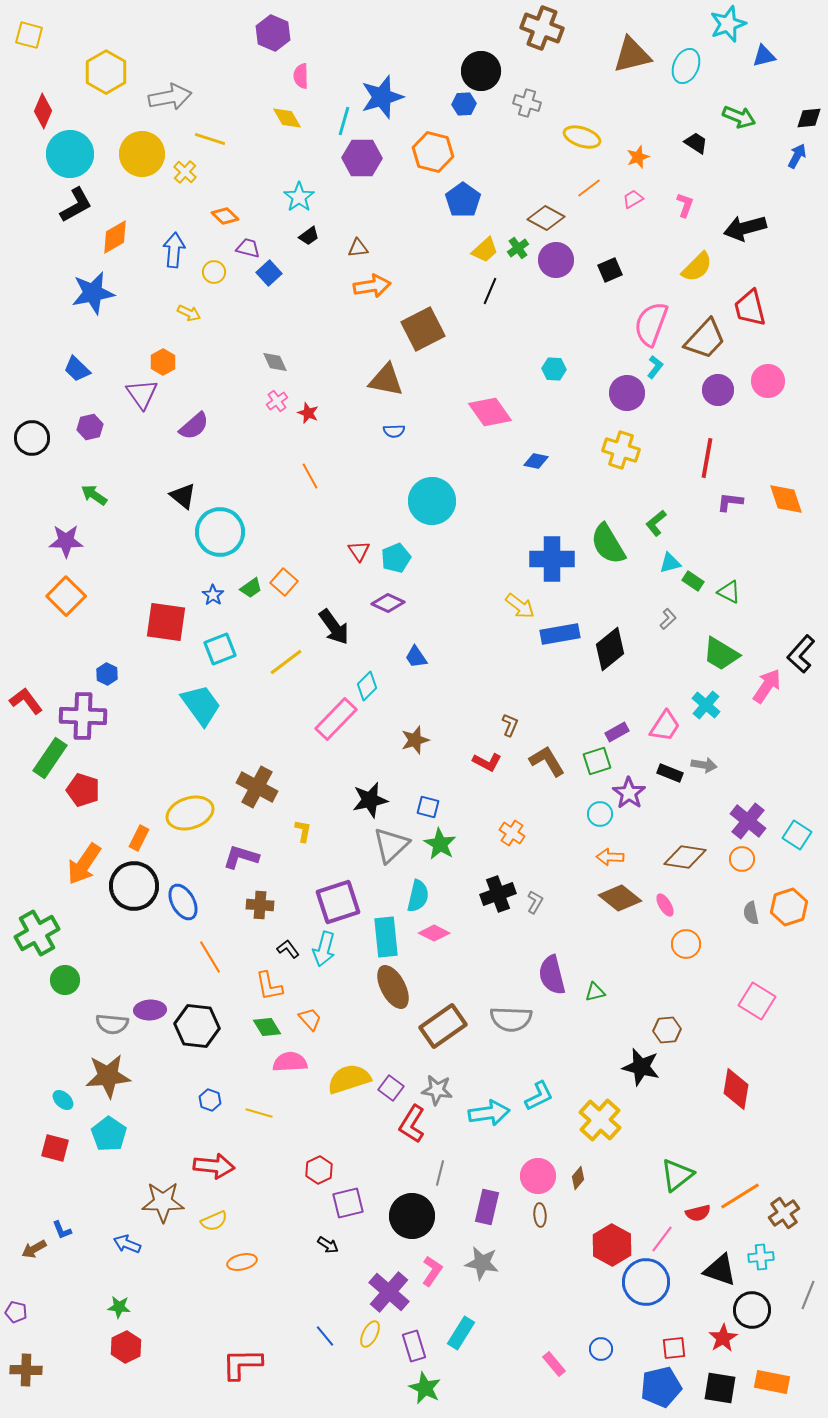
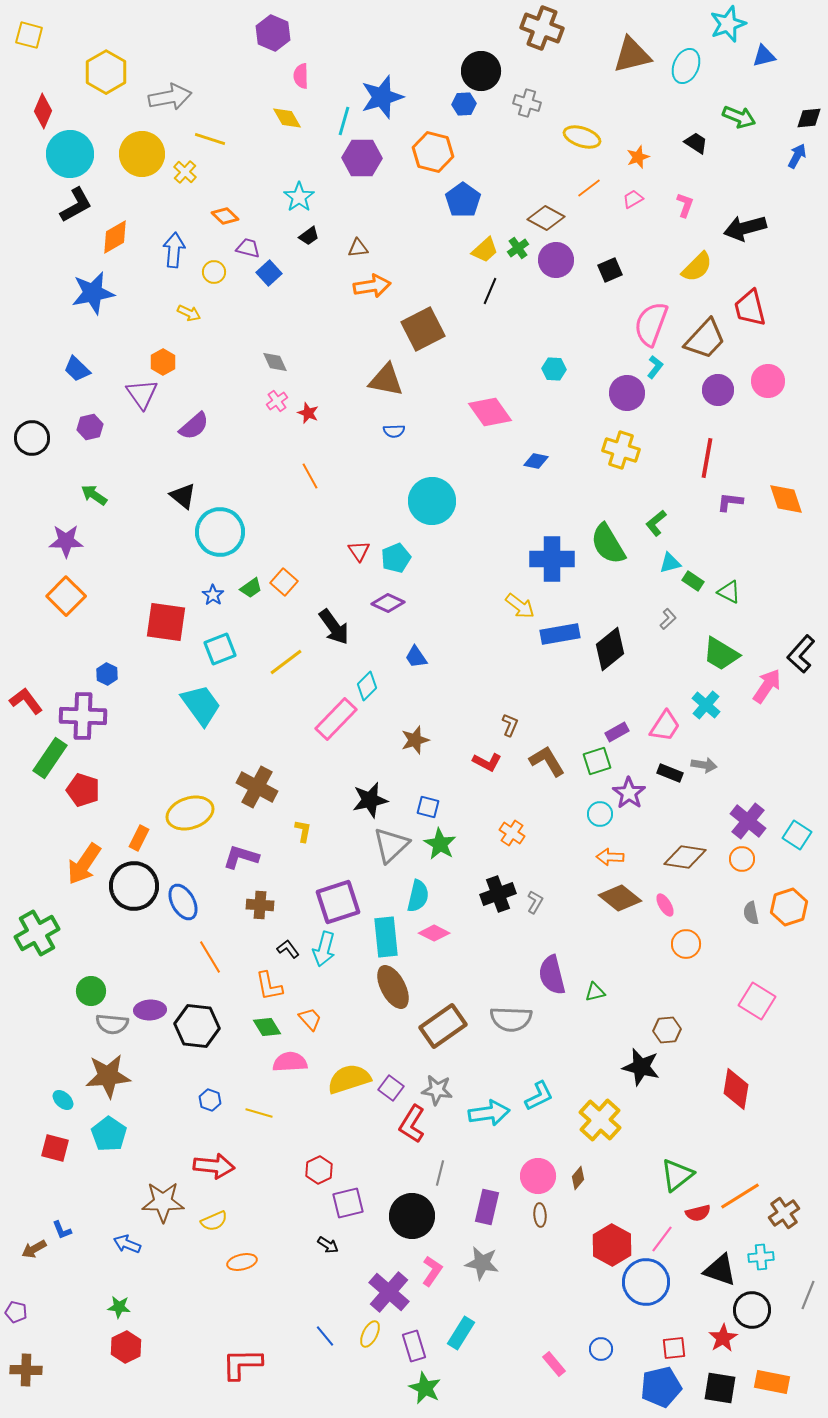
green circle at (65, 980): moved 26 px right, 11 px down
